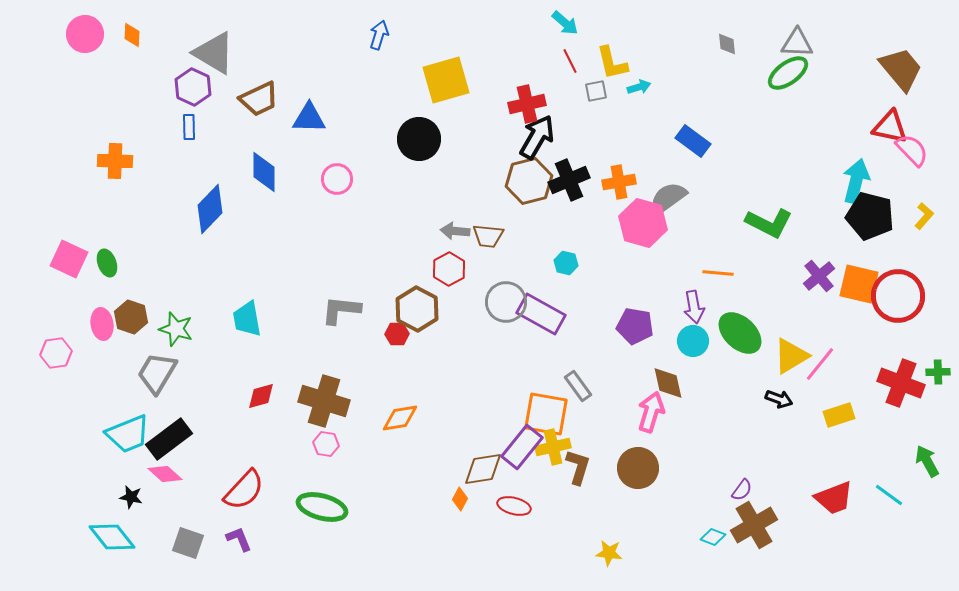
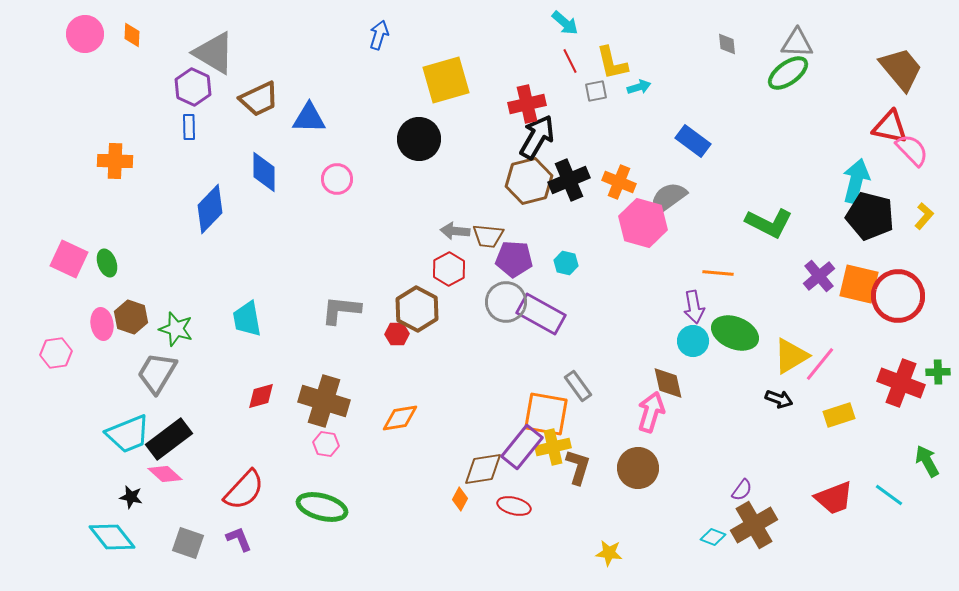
orange cross at (619, 182): rotated 32 degrees clockwise
purple pentagon at (635, 326): moved 121 px left, 67 px up; rotated 6 degrees counterclockwise
green ellipse at (740, 333): moved 5 px left; rotated 21 degrees counterclockwise
